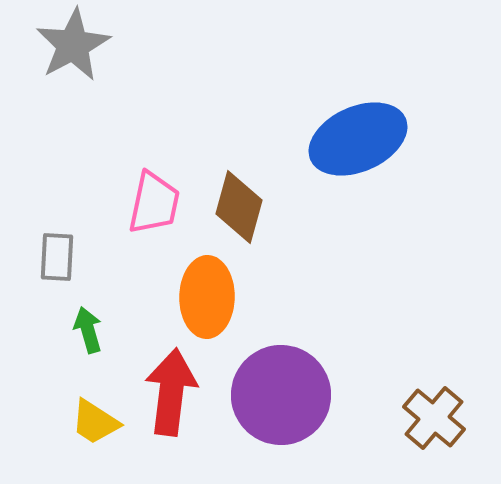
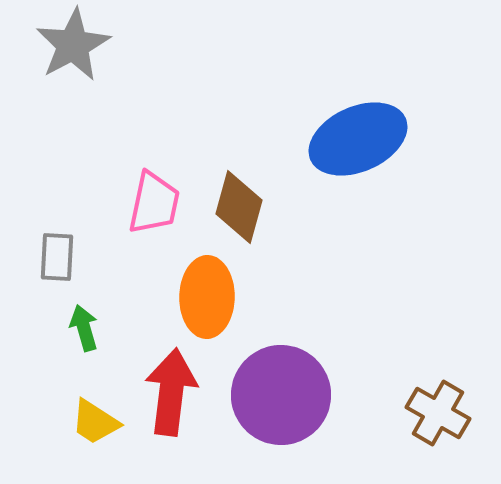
green arrow: moved 4 px left, 2 px up
brown cross: moved 4 px right, 5 px up; rotated 10 degrees counterclockwise
